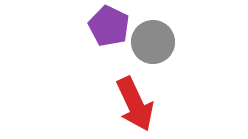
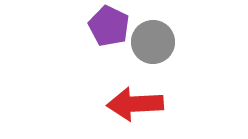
red arrow: rotated 112 degrees clockwise
